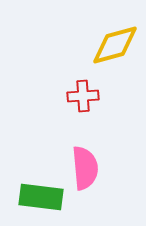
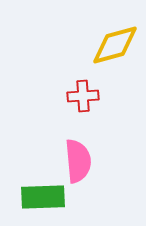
pink semicircle: moved 7 px left, 7 px up
green rectangle: moved 2 px right; rotated 9 degrees counterclockwise
